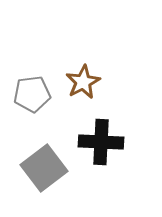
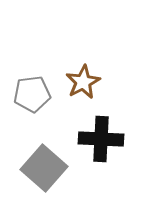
black cross: moved 3 px up
gray square: rotated 12 degrees counterclockwise
